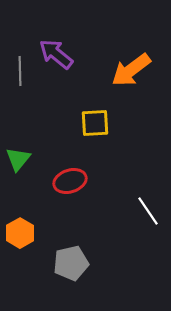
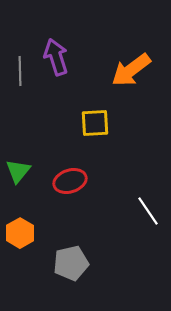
purple arrow: moved 3 px down; rotated 33 degrees clockwise
green triangle: moved 12 px down
